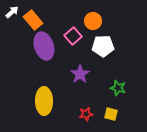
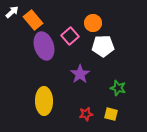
orange circle: moved 2 px down
pink square: moved 3 px left
